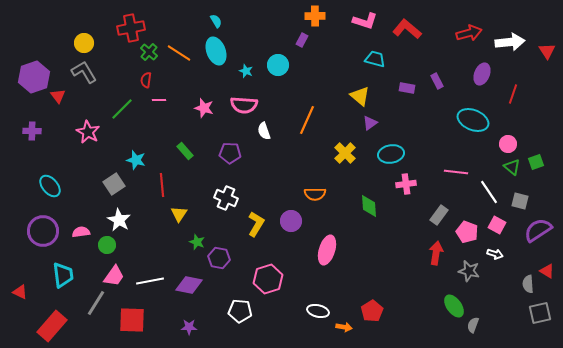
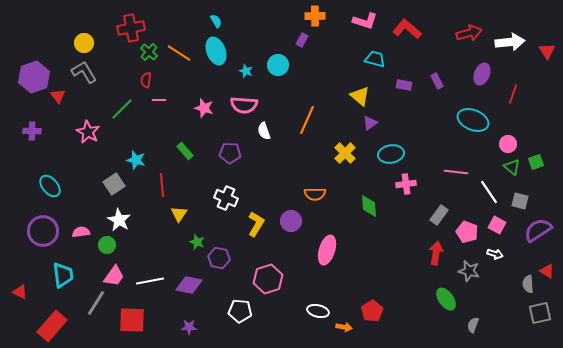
purple rectangle at (407, 88): moved 3 px left, 3 px up
green ellipse at (454, 306): moved 8 px left, 7 px up
